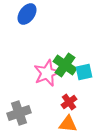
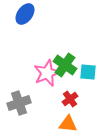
blue ellipse: moved 2 px left
cyan square: moved 4 px right; rotated 18 degrees clockwise
red cross: moved 1 px right, 3 px up
gray cross: moved 10 px up
